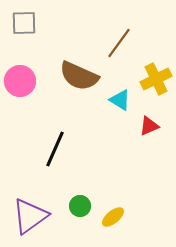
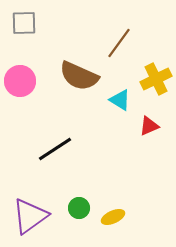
black line: rotated 33 degrees clockwise
green circle: moved 1 px left, 2 px down
yellow ellipse: rotated 15 degrees clockwise
